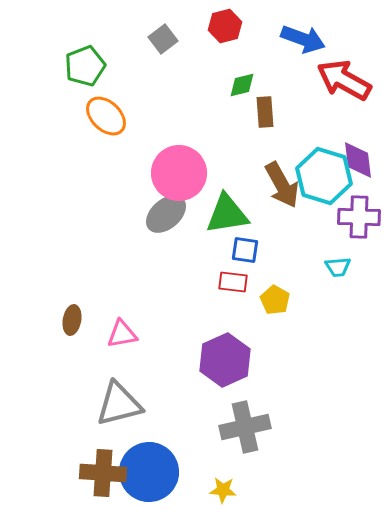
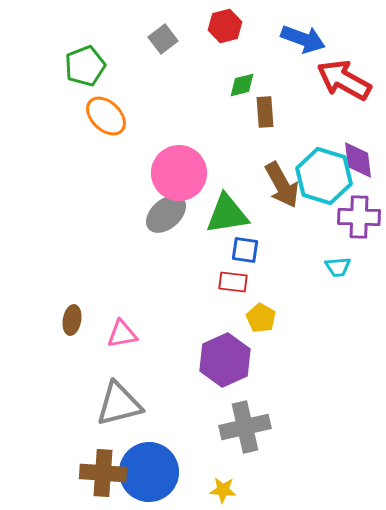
yellow pentagon: moved 14 px left, 18 px down
